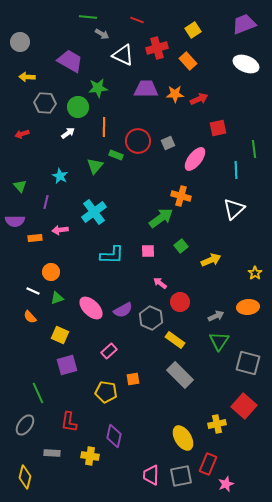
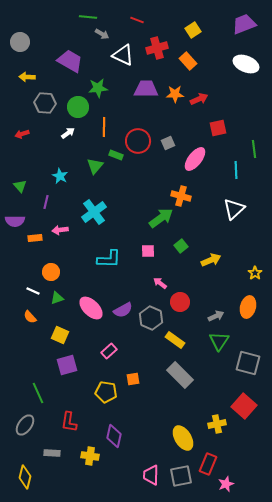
cyan L-shape at (112, 255): moved 3 px left, 4 px down
orange ellipse at (248, 307): rotated 70 degrees counterclockwise
